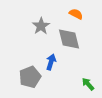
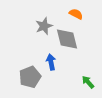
gray star: moved 3 px right; rotated 12 degrees clockwise
gray diamond: moved 2 px left
blue arrow: rotated 28 degrees counterclockwise
green arrow: moved 2 px up
